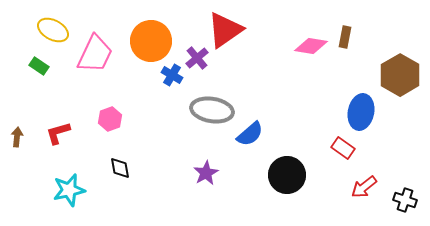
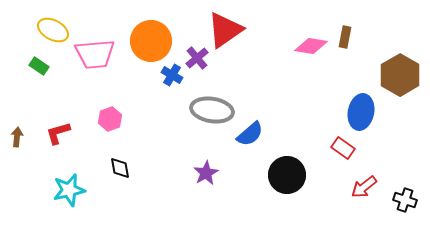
pink trapezoid: rotated 60 degrees clockwise
